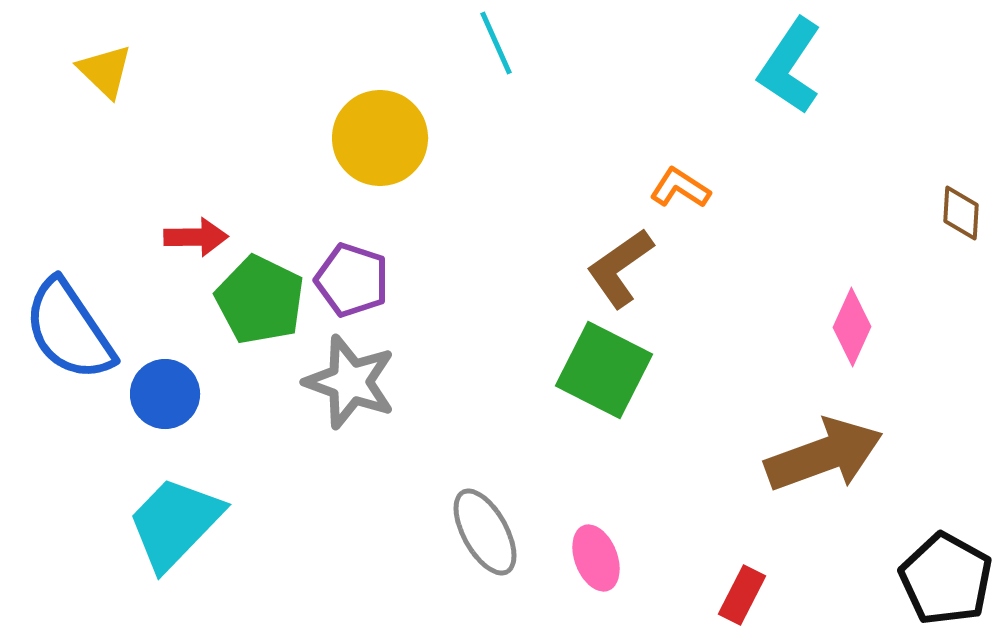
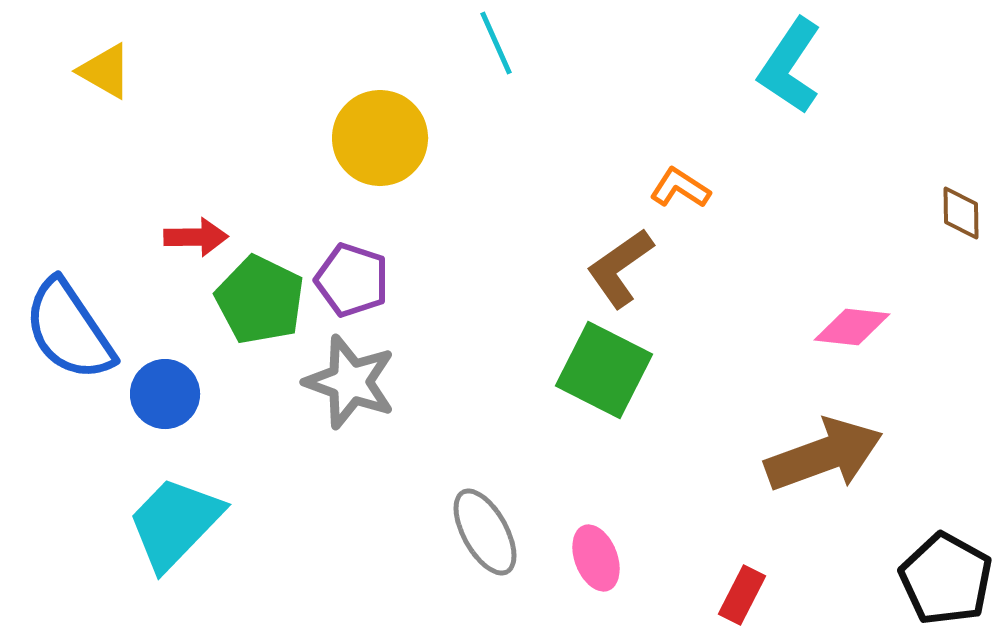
yellow triangle: rotated 14 degrees counterclockwise
brown diamond: rotated 4 degrees counterclockwise
pink diamond: rotated 72 degrees clockwise
